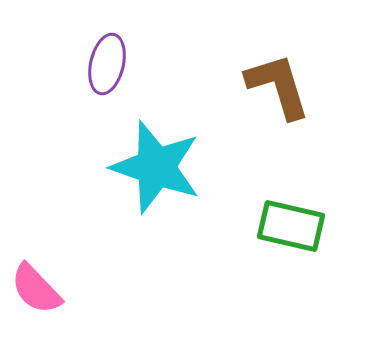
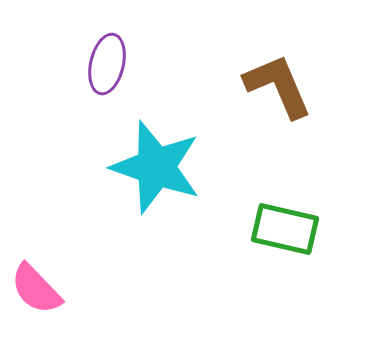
brown L-shape: rotated 6 degrees counterclockwise
green rectangle: moved 6 px left, 3 px down
